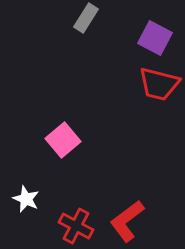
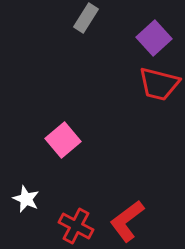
purple square: moved 1 px left; rotated 20 degrees clockwise
